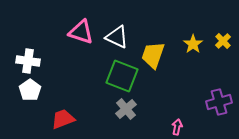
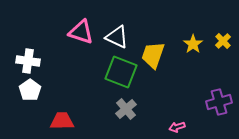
green square: moved 1 px left, 4 px up
red trapezoid: moved 1 px left, 2 px down; rotated 20 degrees clockwise
pink arrow: rotated 119 degrees counterclockwise
